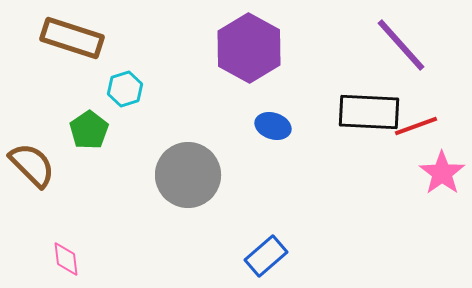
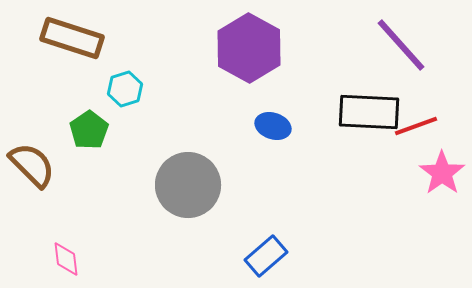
gray circle: moved 10 px down
